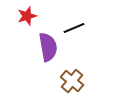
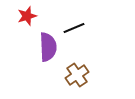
purple semicircle: rotated 8 degrees clockwise
brown cross: moved 5 px right, 6 px up; rotated 15 degrees clockwise
